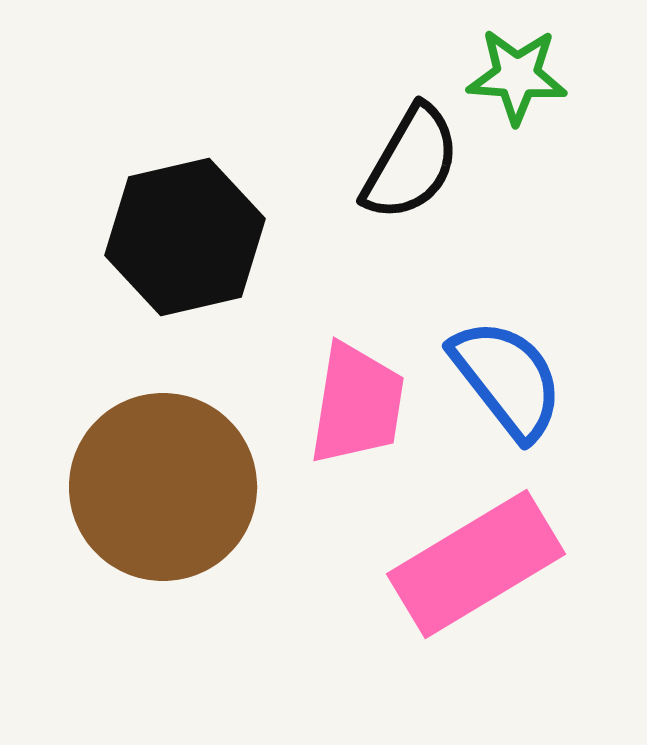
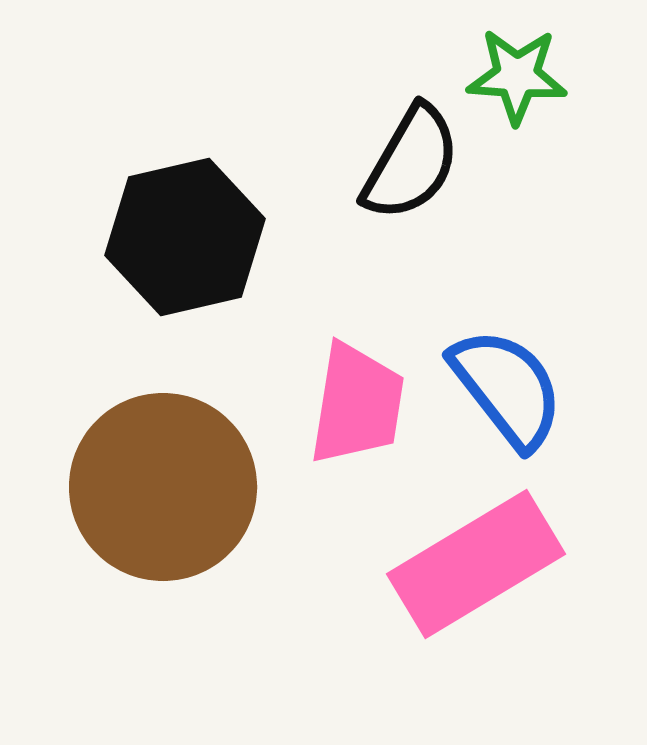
blue semicircle: moved 9 px down
